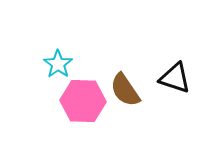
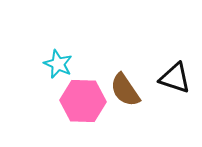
cyan star: rotated 12 degrees counterclockwise
